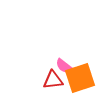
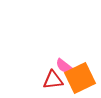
orange square: rotated 8 degrees counterclockwise
